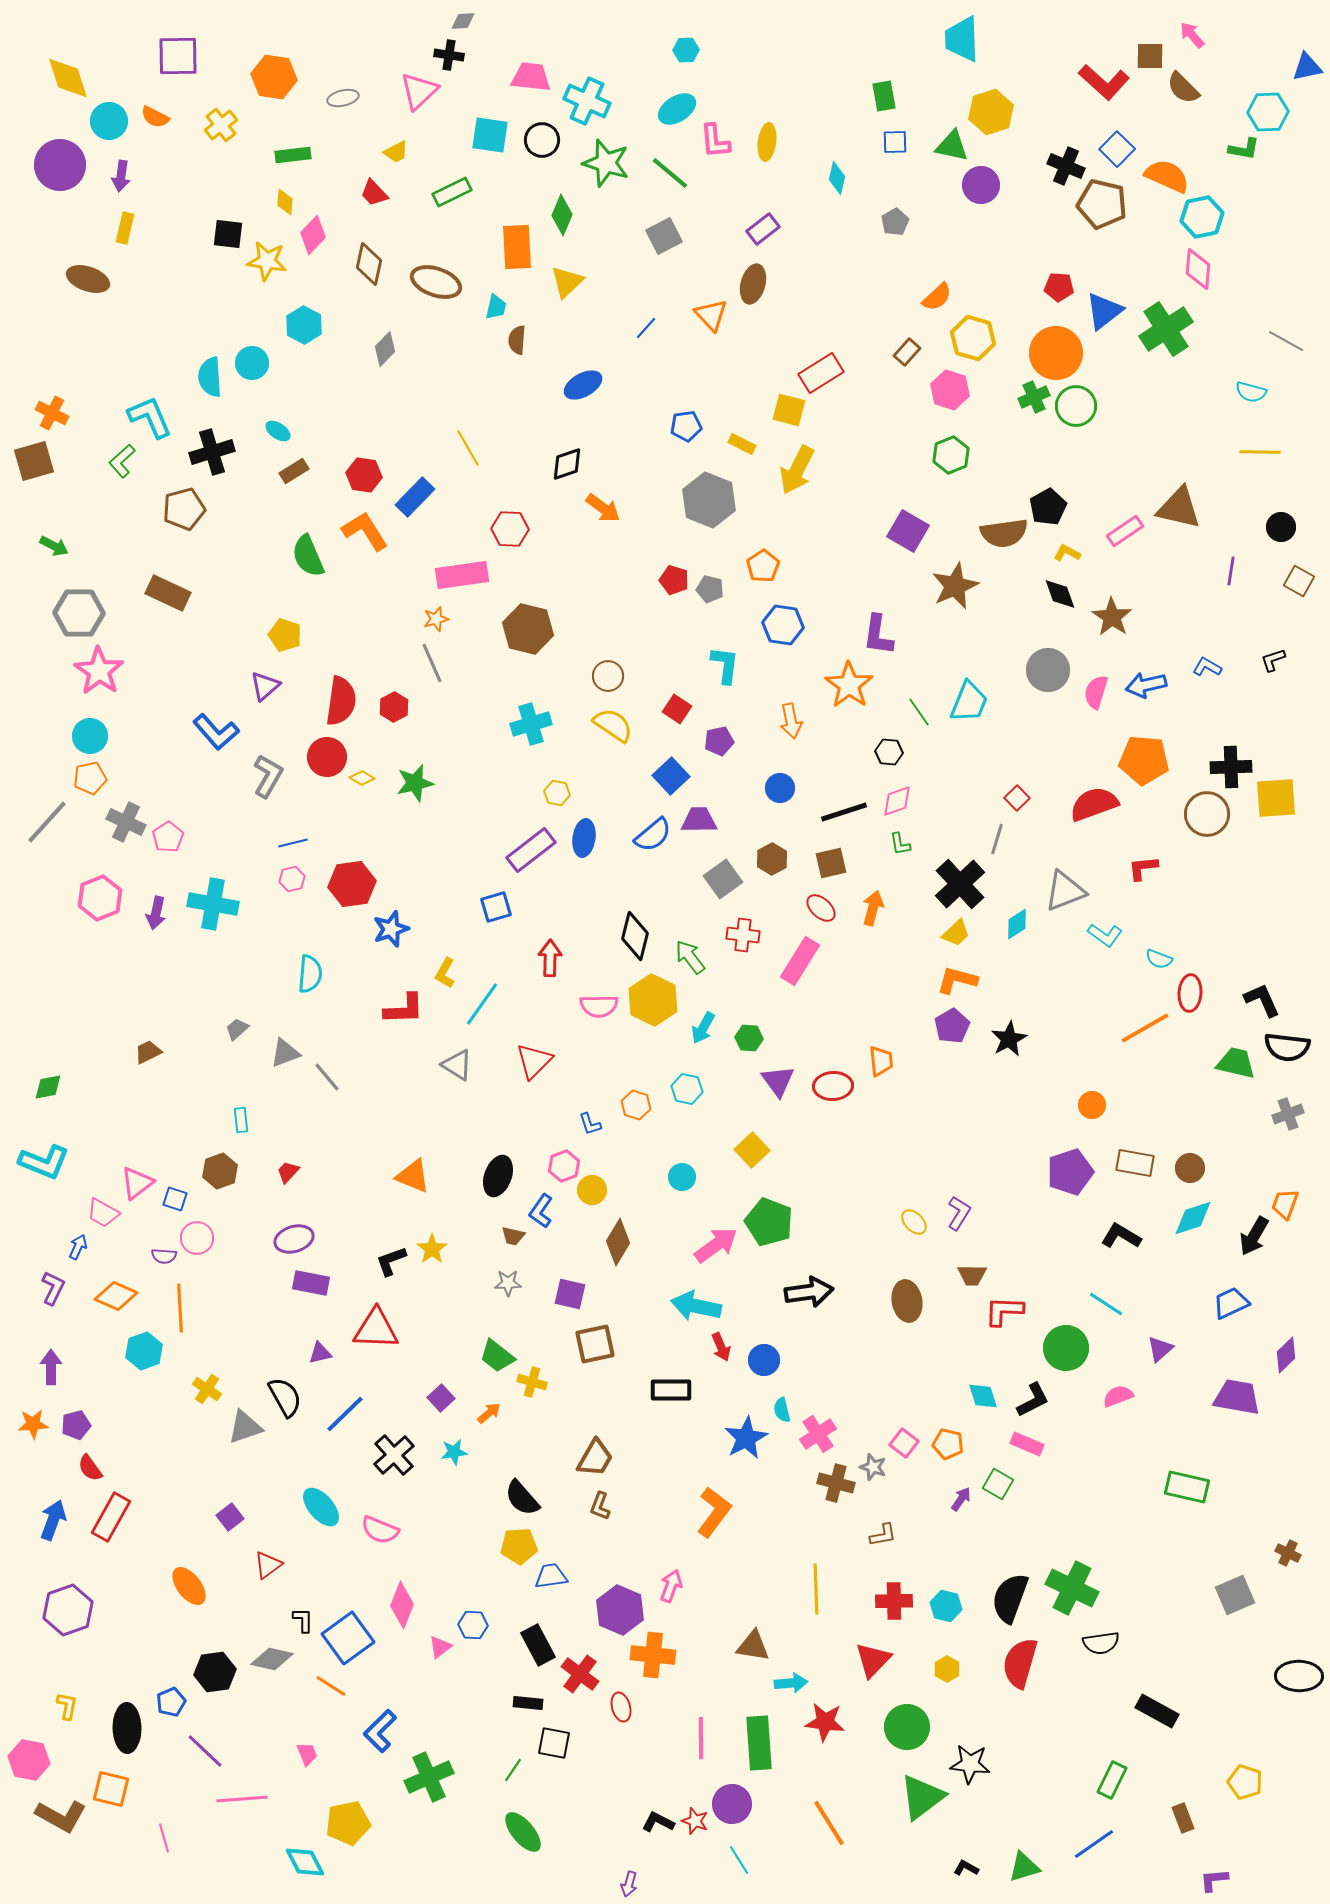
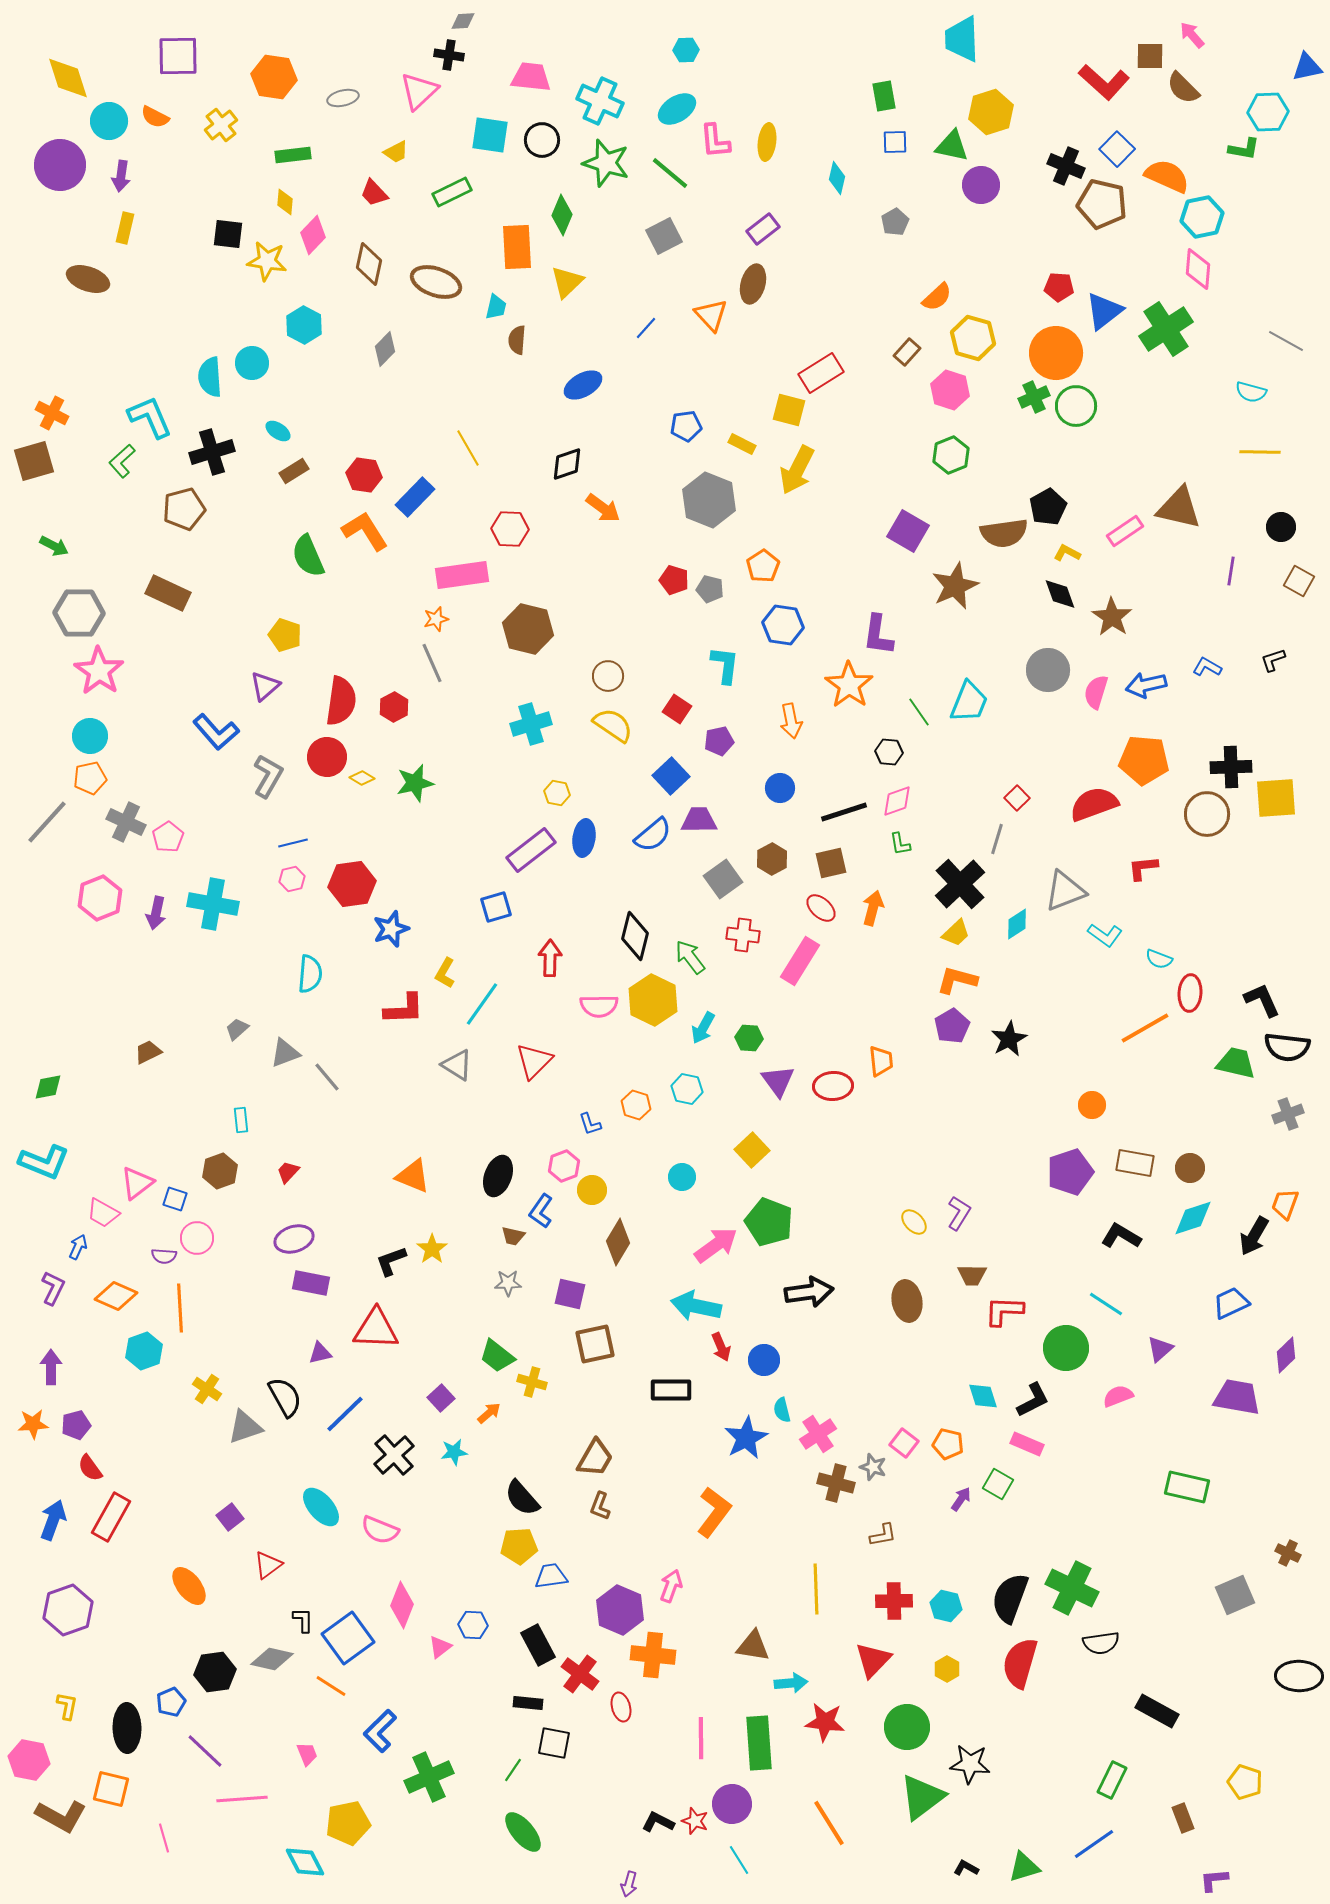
cyan cross at (587, 101): moved 13 px right
